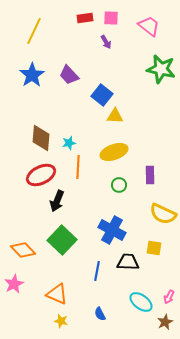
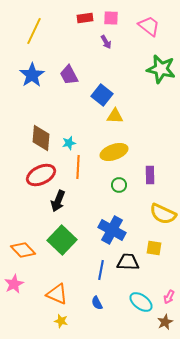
purple trapezoid: rotated 15 degrees clockwise
black arrow: moved 1 px right
blue line: moved 4 px right, 1 px up
blue semicircle: moved 3 px left, 11 px up
